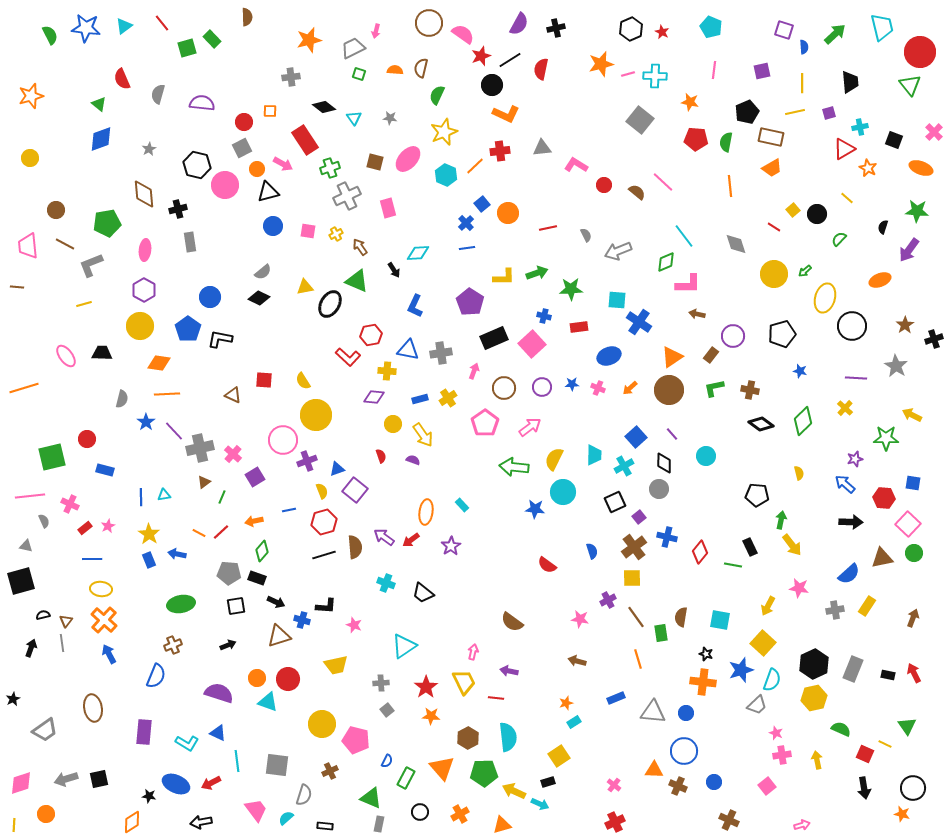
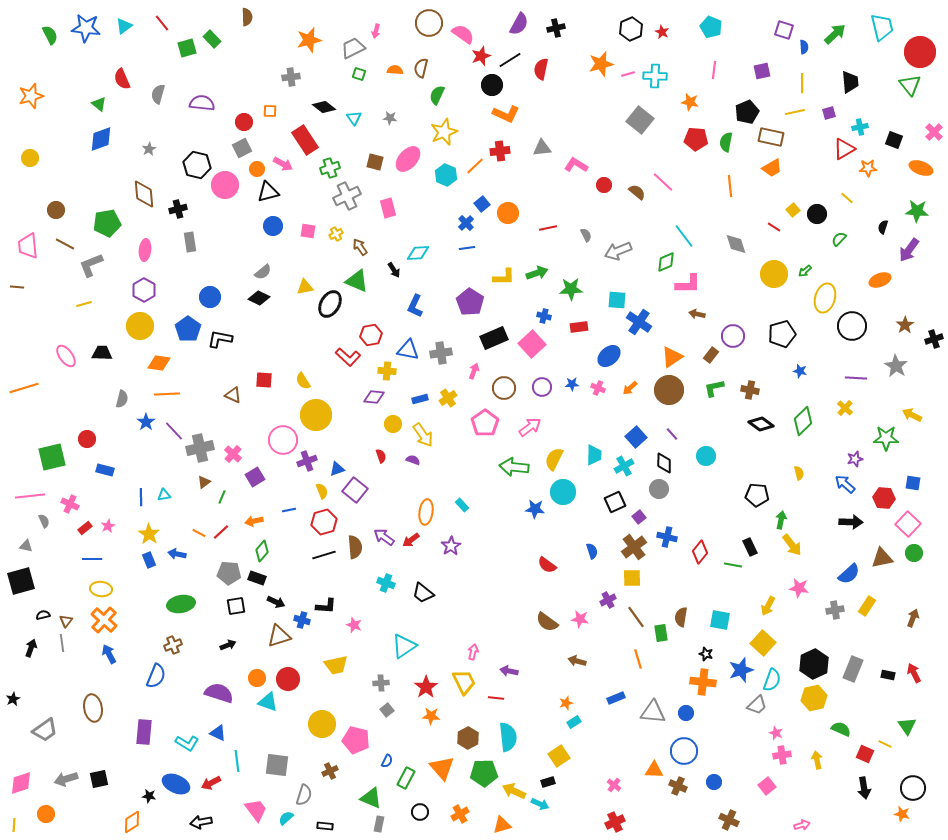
orange star at (868, 168): rotated 30 degrees counterclockwise
blue ellipse at (609, 356): rotated 20 degrees counterclockwise
brown semicircle at (512, 622): moved 35 px right
